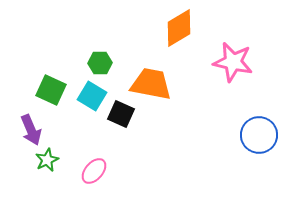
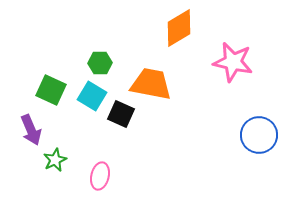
green star: moved 8 px right
pink ellipse: moved 6 px right, 5 px down; rotated 28 degrees counterclockwise
